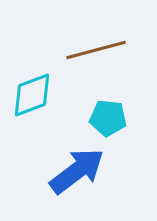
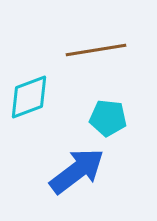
brown line: rotated 6 degrees clockwise
cyan diamond: moved 3 px left, 2 px down
